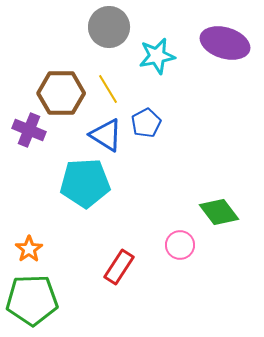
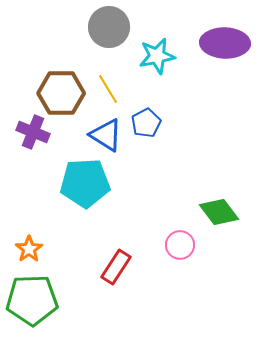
purple ellipse: rotated 15 degrees counterclockwise
purple cross: moved 4 px right, 2 px down
red rectangle: moved 3 px left
